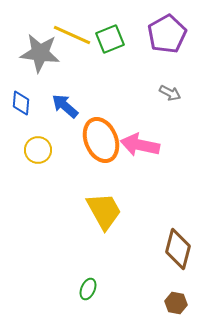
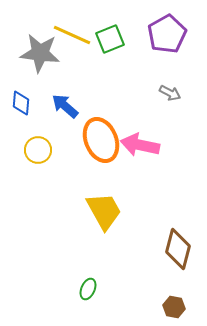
brown hexagon: moved 2 px left, 4 px down
